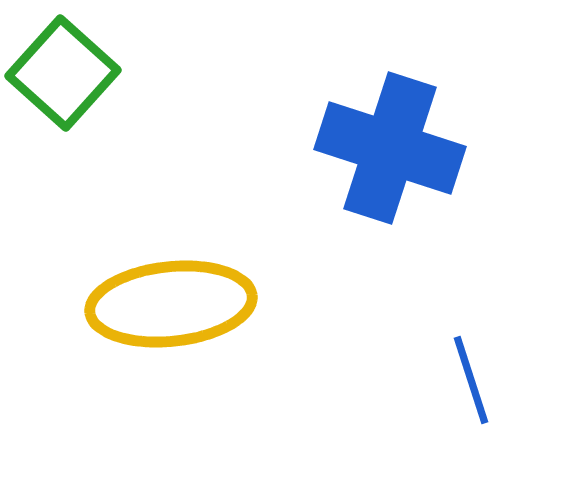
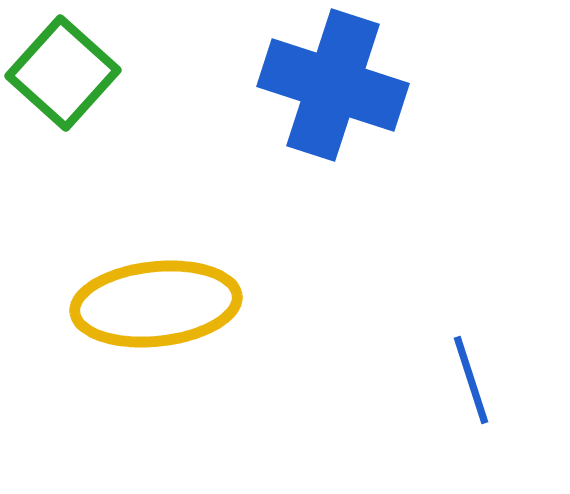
blue cross: moved 57 px left, 63 px up
yellow ellipse: moved 15 px left
